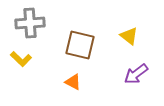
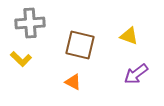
yellow triangle: rotated 18 degrees counterclockwise
